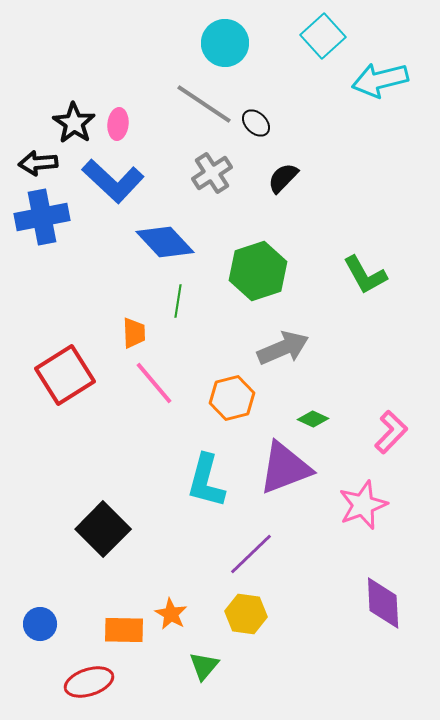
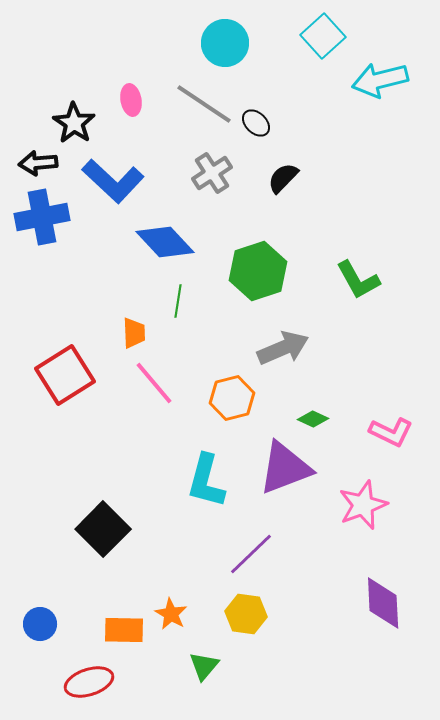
pink ellipse: moved 13 px right, 24 px up; rotated 16 degrees counterclockwise
green L-shape: moved 7 px left, 5 px down
pink L-shape: rotated 72 degrees clockwise
